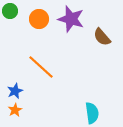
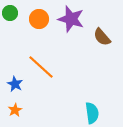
green circle: moved 2 px down
blue star: moved 7 px up; rotated 21 degrees counterclockwise
